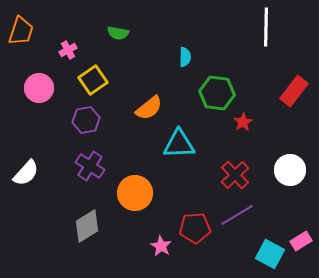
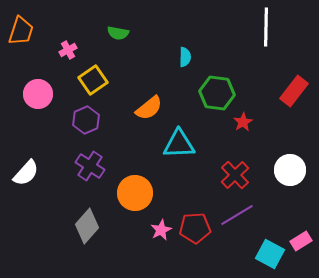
pink circle: moved 1 px left, 6 px down
purple hexagon: rotated 12 degrees counterclockwise
gray diamond: rotated 16 degrees counterclockwise
pink star: moved 16 px up; rotated 15 degrees clockwise
